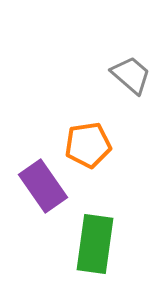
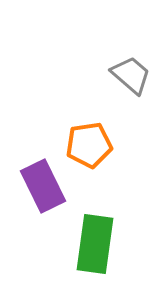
orange pentagon: moved 1 px right
purple rectangle: rotated 9 degrees clockwise
